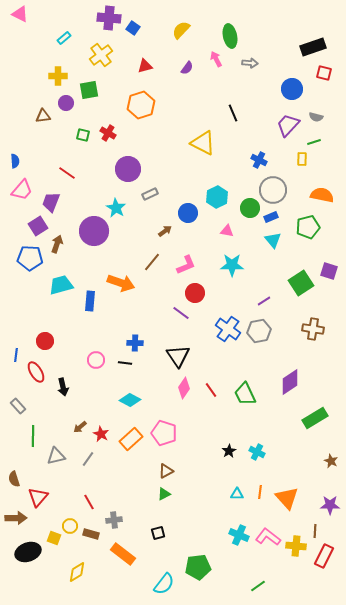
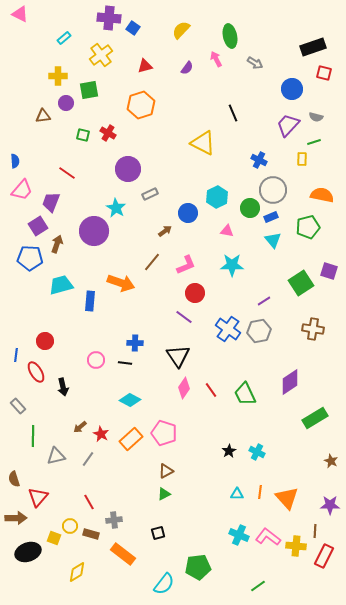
gray arrow at (250, 63): moved 5 px right; rotated 28 degrees clockwise
purple line at (181, 313): moved 3 px right, 4 px down
